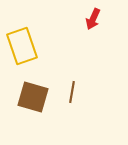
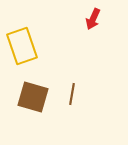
brown line: moved 2 px down
